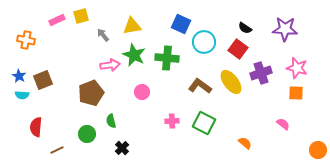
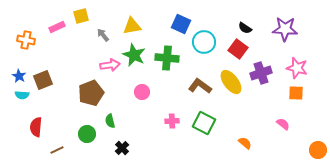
pink rectangle: moved 7 px down
green semicircle: moved 1 px left
